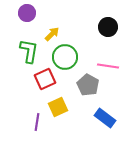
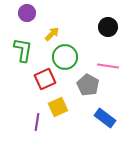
green L-shape: moved 6 px left, 1 px up
